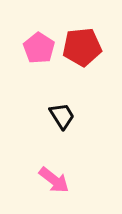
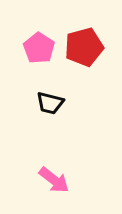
red pentagon: moved 2 px right; rotated 9 degrees counterclockwise
black trapezoid: moved 12 px left, 13 px up; rotated 136 degrees clockwise
